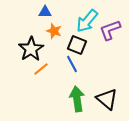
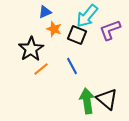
blue triangle: rotated 24 degrees counterclockwise
cyan arrow: moved 5 px up
orange star: moved 2 px up
black square: moved 10 px up
blue line: moved 2 px down
green arrow: moved 10 px right, 2 px down
